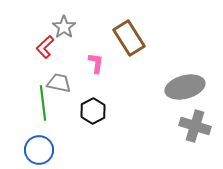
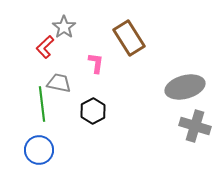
green line: moved 1 px left, 1 px down
